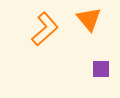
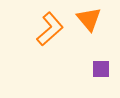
orange L-shape: moved 5 px right
